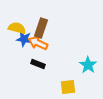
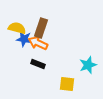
cyan star: rotated 18 degrees clockwise
yellow square: moved 1 px left, 3 px up; rotated 14 degrees clockwise
